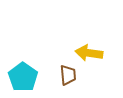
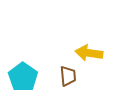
brown trapezoid: moved 1 px down
